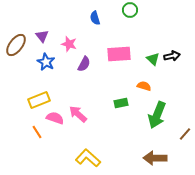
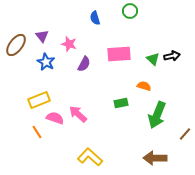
green circle: moved 1 px down
yellow L-shape: moved 2 px right, 1 px up
